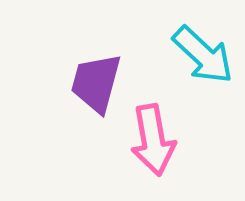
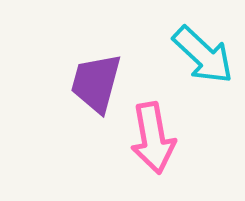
pink arrow: moved 2 px up
